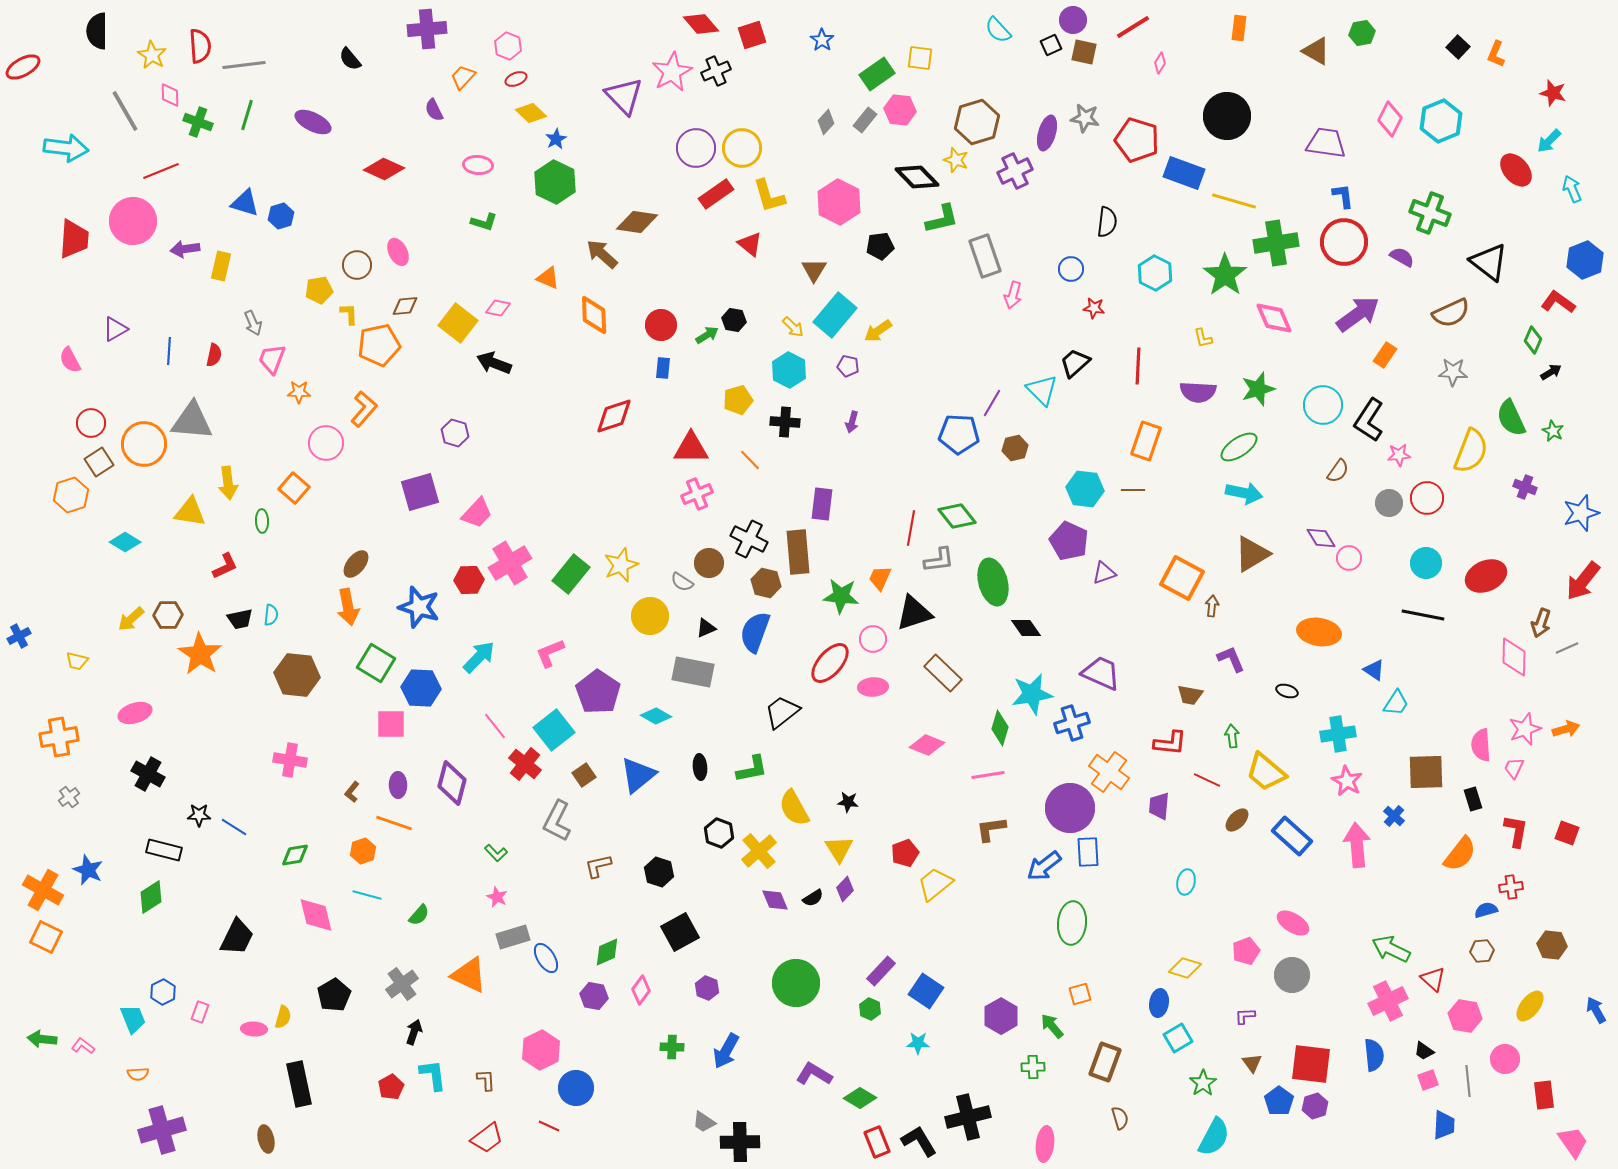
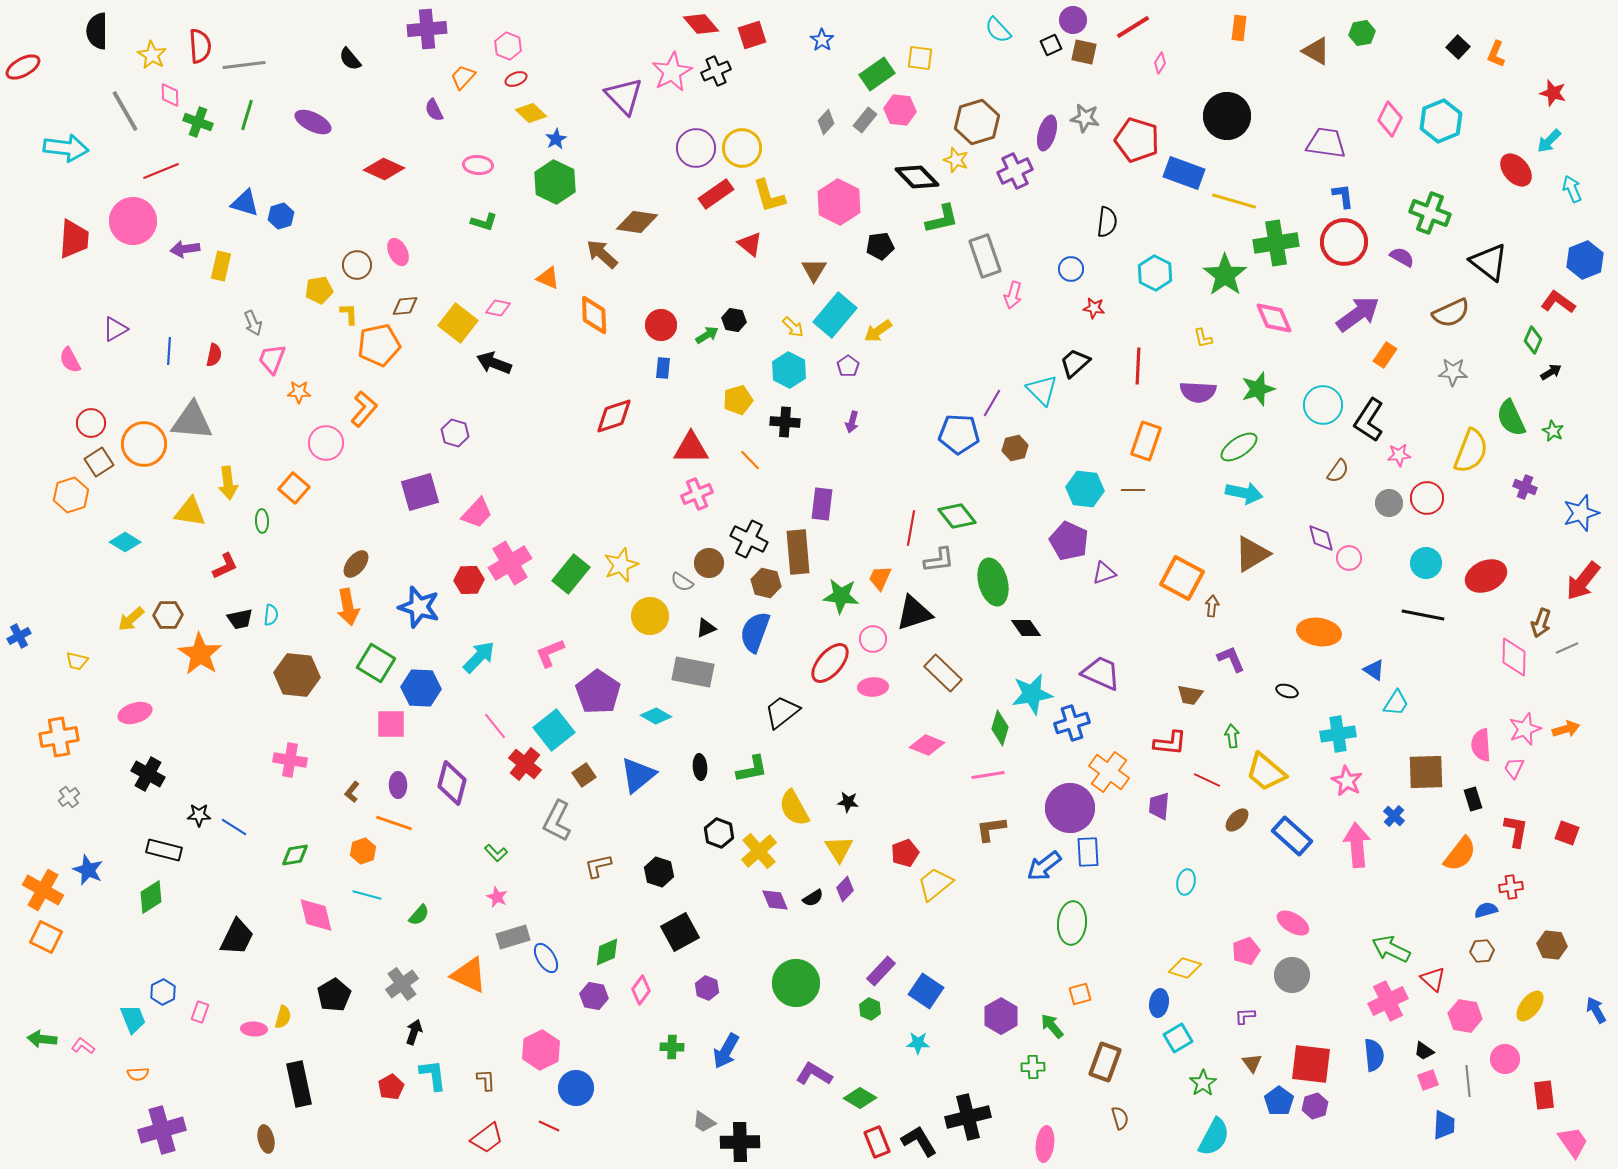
purple pentagon at (848, 366): rotated 25 degrees clockwise
purple diamond at (1321, 538): rotated 16 degrees clockwise
